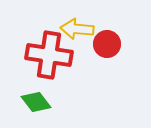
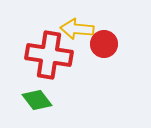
red circle: moved 3 px left
green diamond: moved 1 px right, 2 px up
